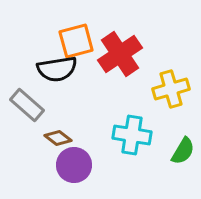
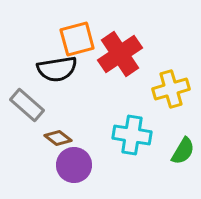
orange square: moved 1 px right, 2 px up
